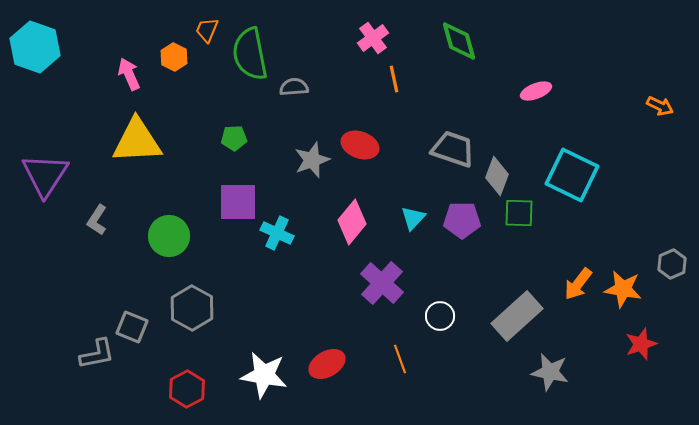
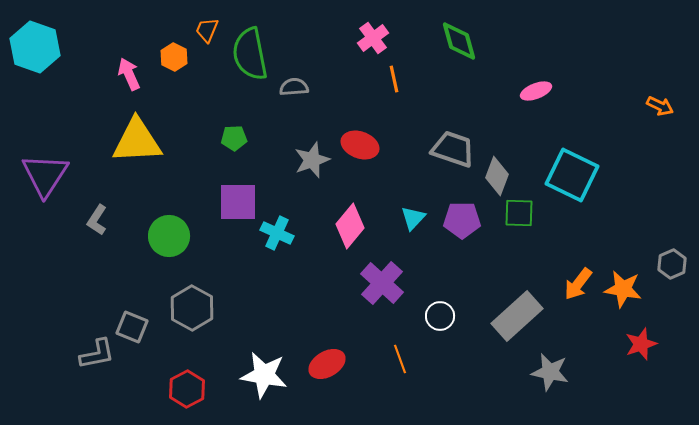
pink diamond at (352, 222): moved 2 px left, 4 px down
